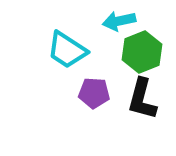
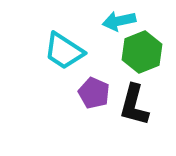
cyan trapezoid: moved 3 px left, 1 px down
purple pentagon: rotated 20 degrees clockwise
black L-shape: moved 8 px left, 6 px down
